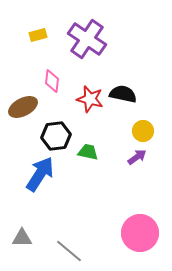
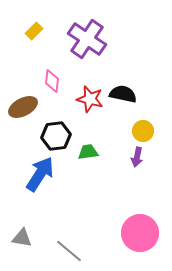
yellow rectangle: moved 4 px left, 4 px up; rotated 30 degrees counterclockwise
green trapezoid: rotated 20 degrees counterclockwise
purple arrow: rotated 138 degrees clockwise
gray triangle: rotated 10 degrees clockwise
